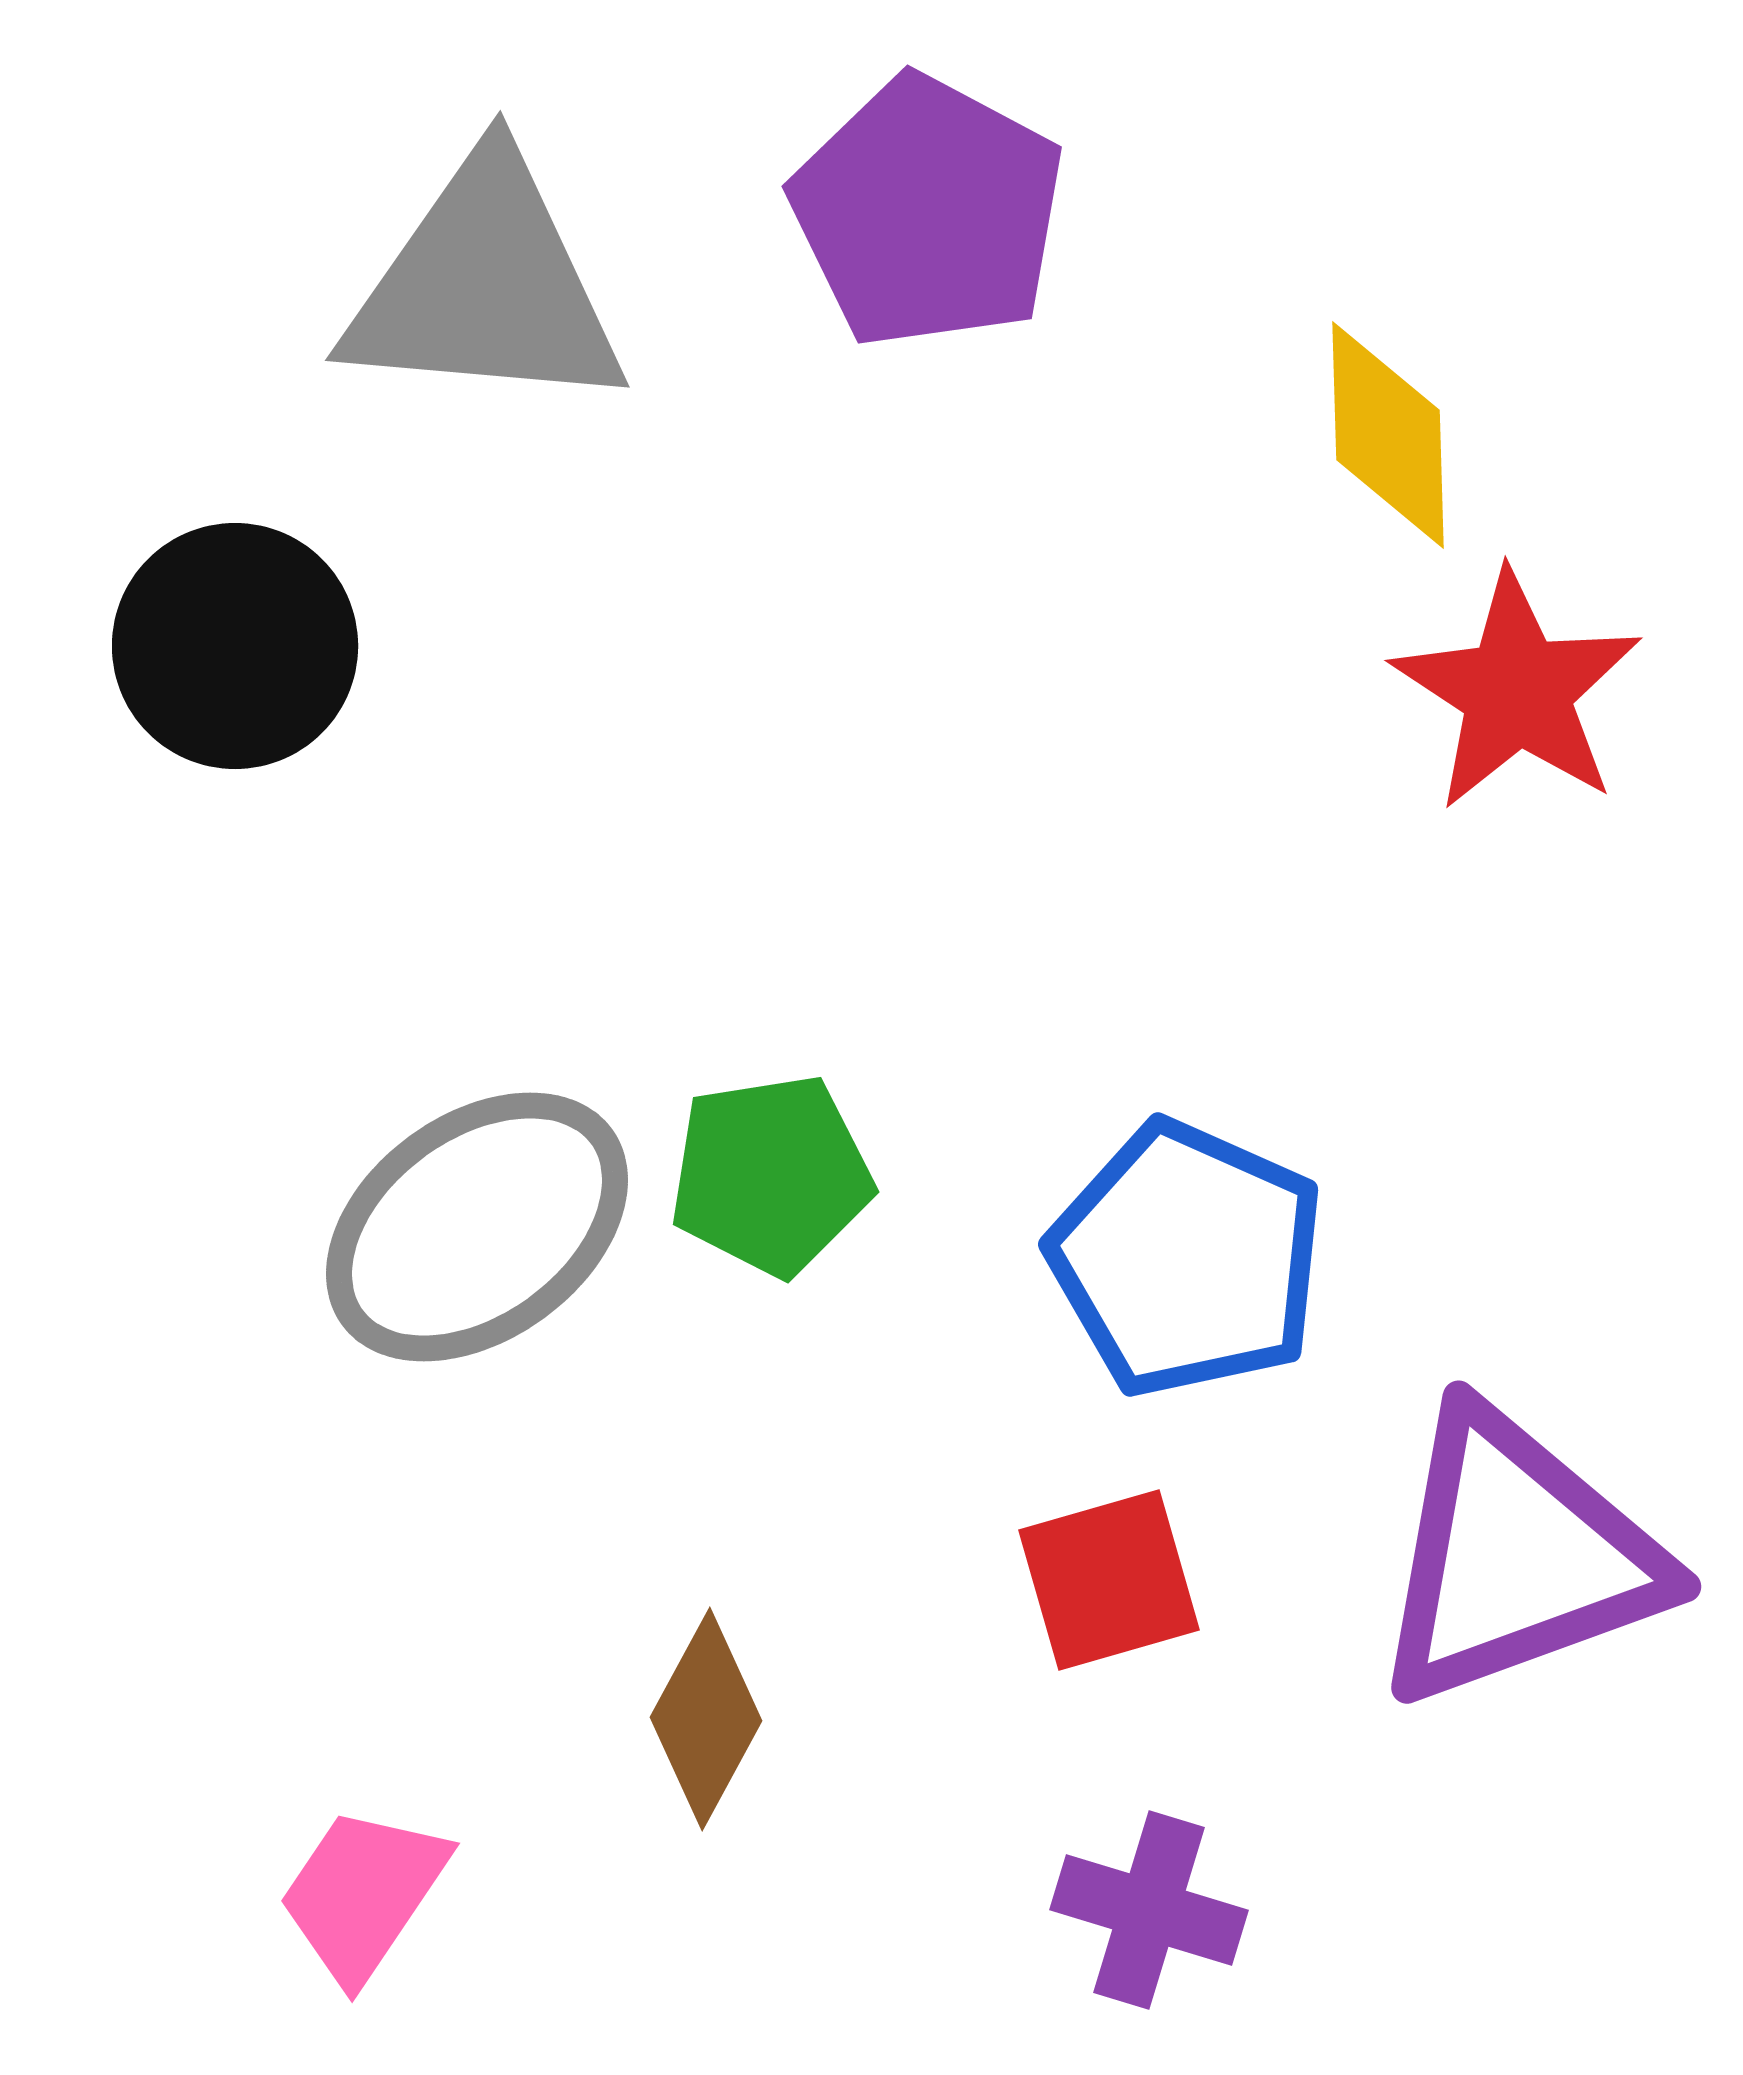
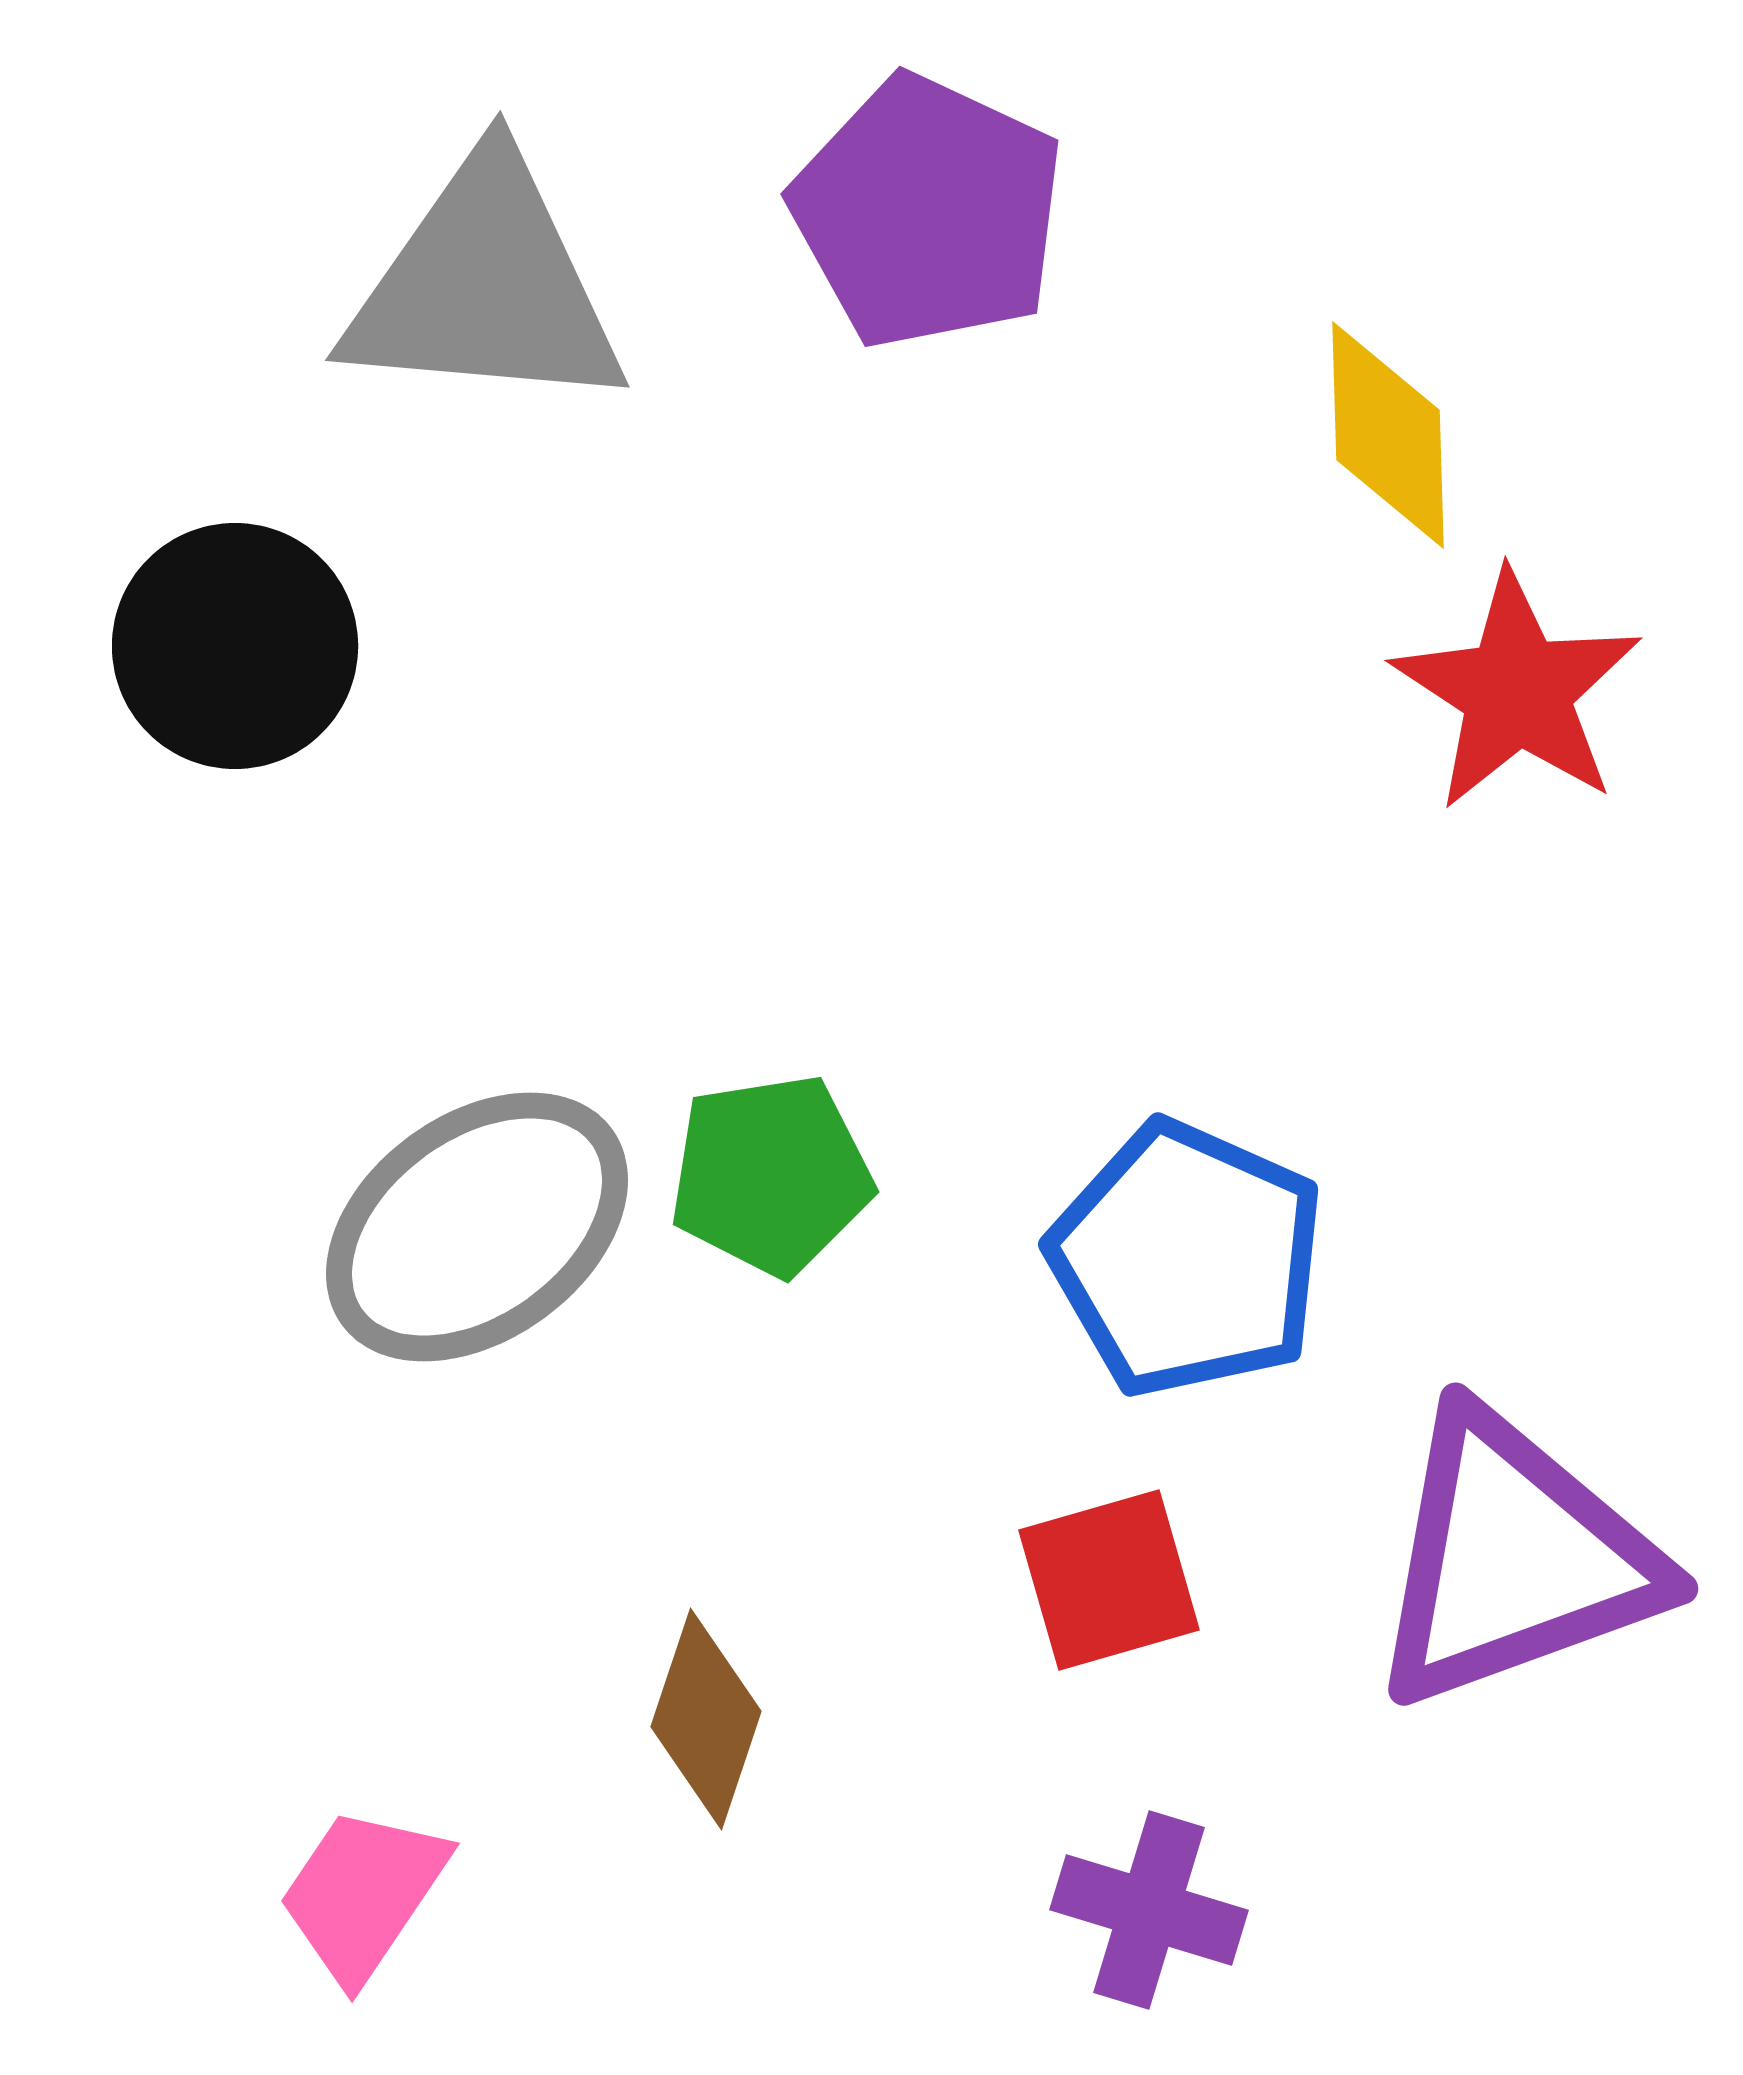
purple pentagon: rotated 3 degrees counterclockwise
purple triangle: moved 3 px left, 2 px down
brown diamond: rotated 10 degrees counterclockwise
